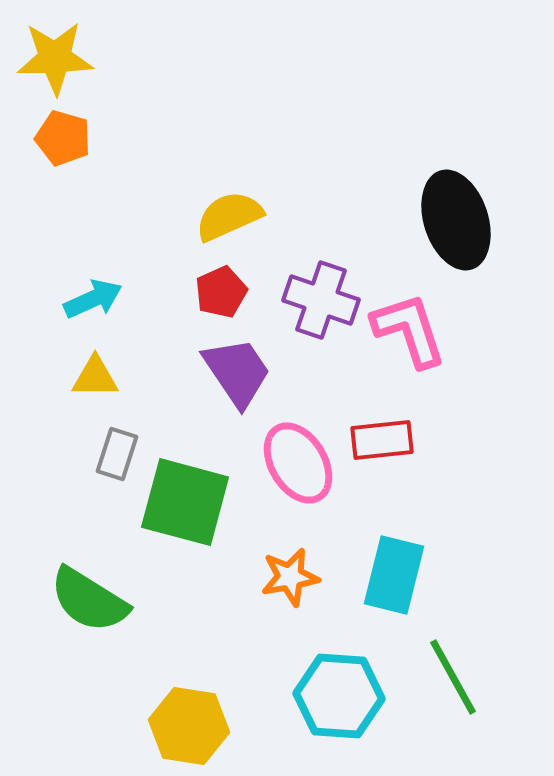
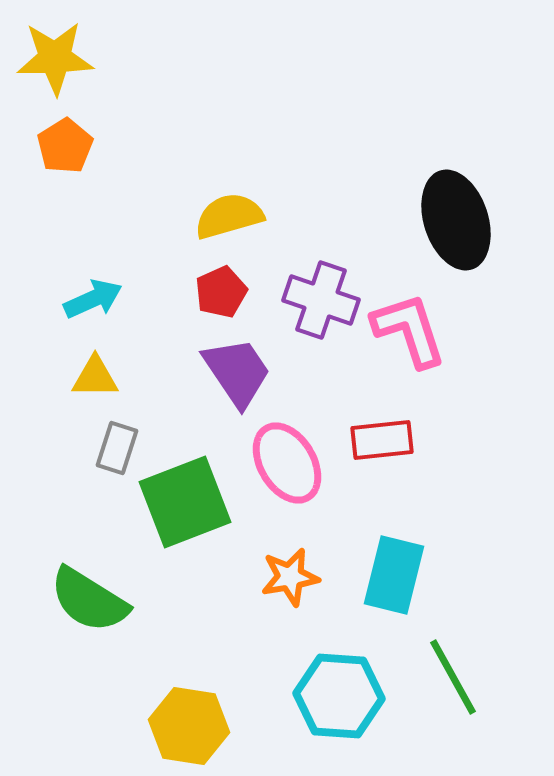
orange pentagon: moved 2 px right, 8 px down; rotated 24 degrees clockwise
yellow semicircle: rotated 8 degrees clockwise
gray rectangle: moved 6 px up
pink ellipse: moved 11 px left
green square: rotated 36 degrees counterclockwise
